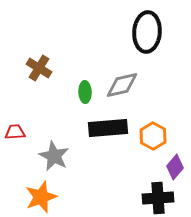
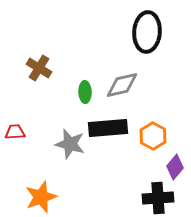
gray star: moved 16 px right, 12 px up; rotated 12 degrees counterclockwise
